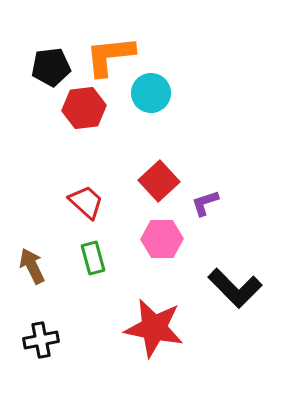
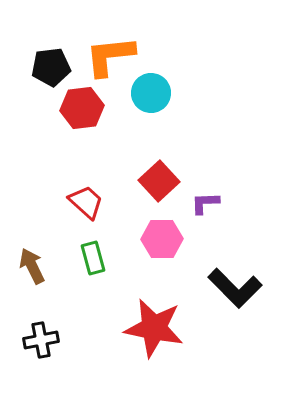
red hexagon: moved 2 px left
purple L-shape: rotated 16 degrees clockwise
